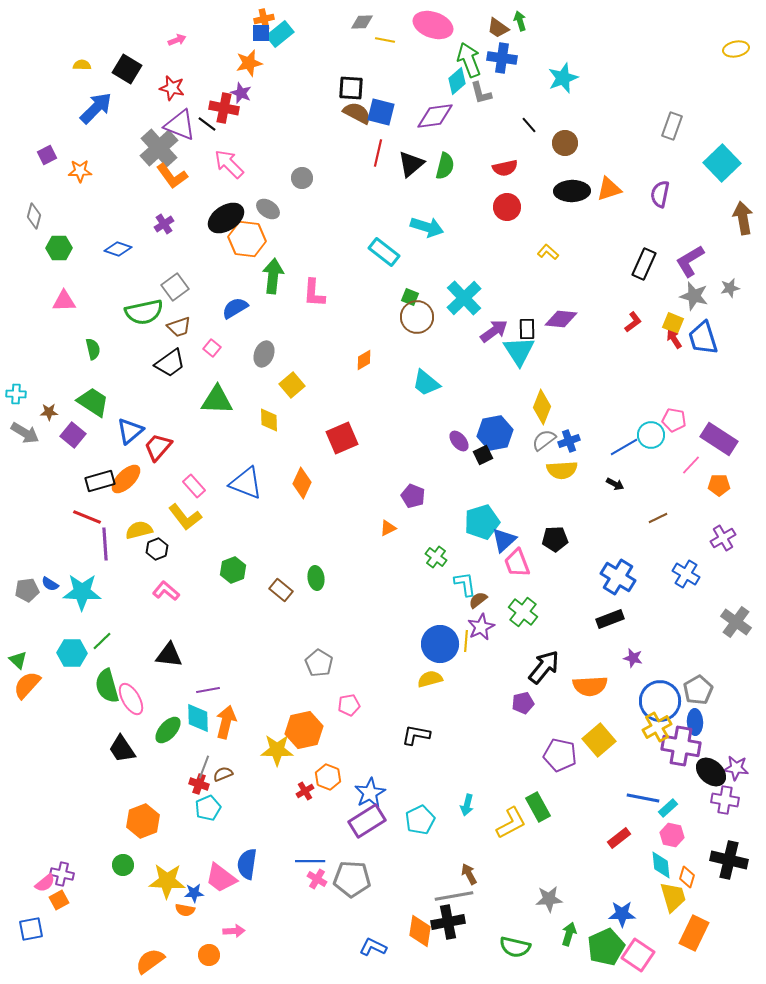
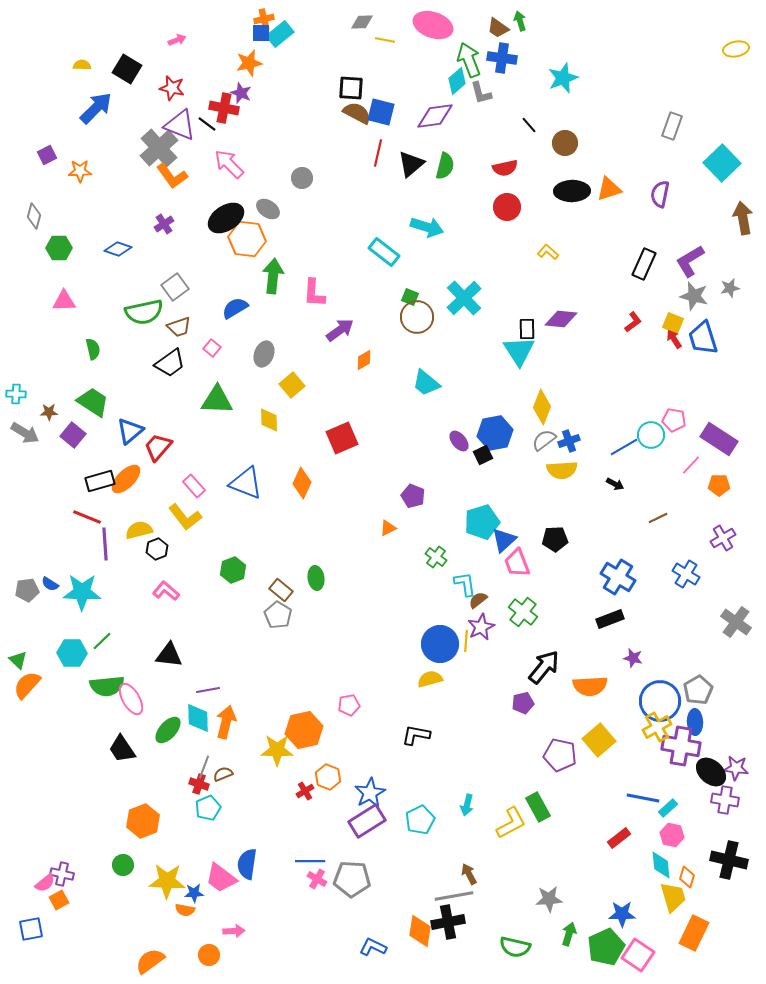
purple arrow at (494, 331): moved 154 px left, 1 px up
gray pentagon at (319, 663): moved 41 px left, 48 px up
green semicircle at (107, 686): rotated 80 degrees counterclockwise
